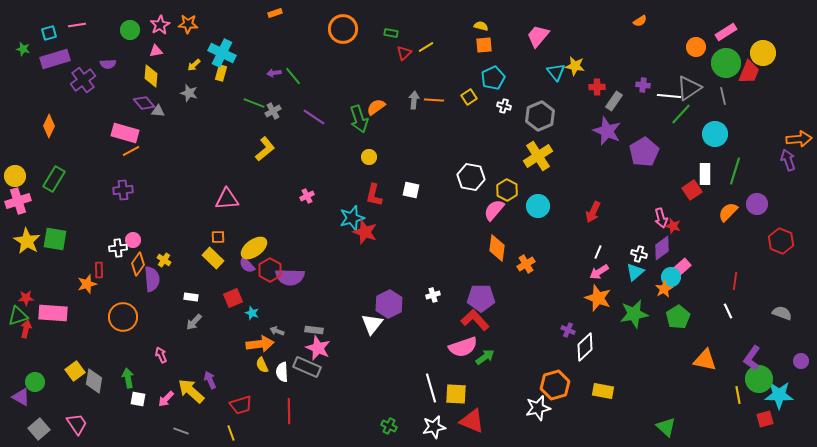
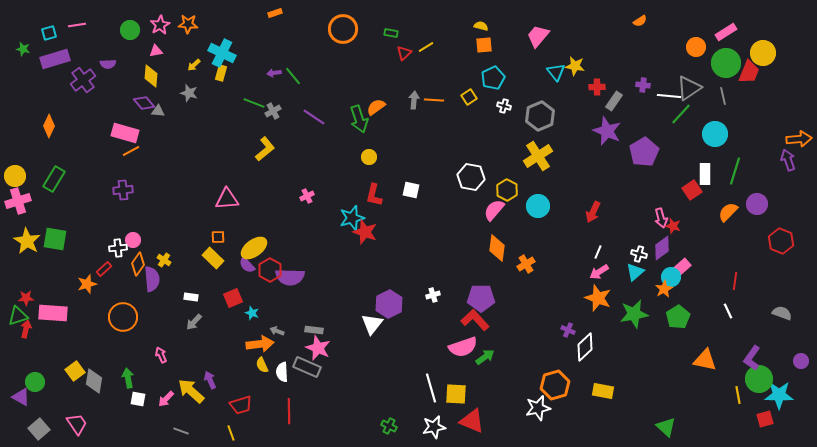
red rectangle at (99, 270): moved 5 px right, 1 px up; rotated 49 degrees clockwise
